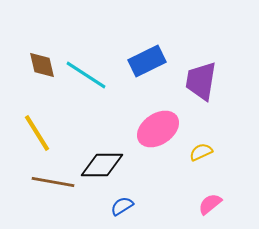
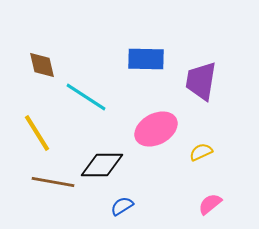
blue rectangle: moved 1 px left, 2 px up; rotated 27 degrees clockwise
cyan line: moved 22 px down
pink ellipse: moved 2 px left; rotated 6 degrees clockwise
